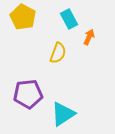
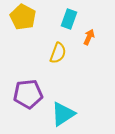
cyan rectangle: rotated 48 degrees clockwise
